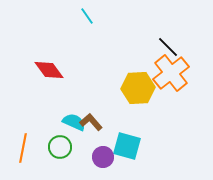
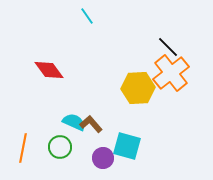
brown L-shape: moved 2 px down
purple circle: moved 1 px down
